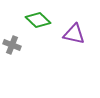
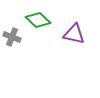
gray cross: moved 8 px up
